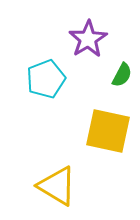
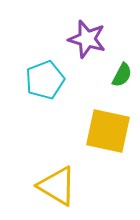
purple star: moved 1 px left; rotated 24 degrees counterclockwise
cyan pentagon: moved 1 px left, 1 px down
